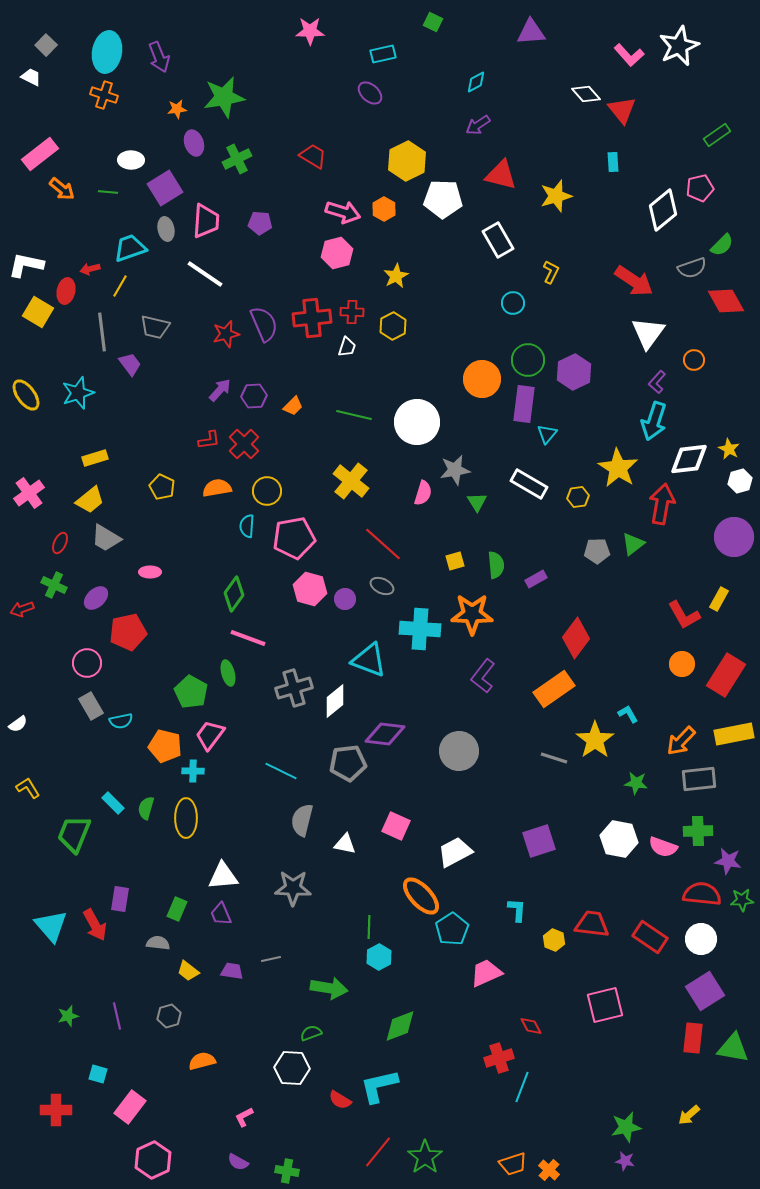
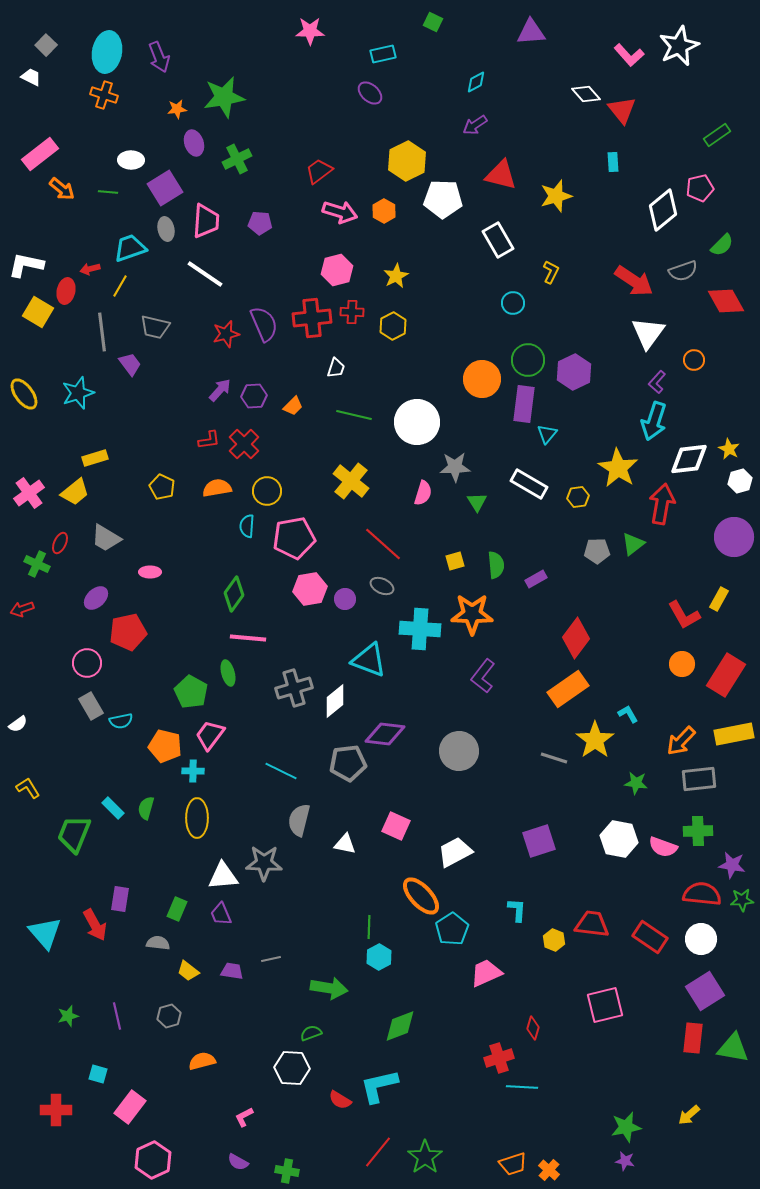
purple arrow at (478, 125): moved 3 px left
red trapezoid at (313, 156): moved 6 px right, 15 px down; rotated 68 degrees counterclockwise
orange hexagon at (384, 209): moved 2 px down
pink arrow at (343, 212): moved 3 px left
pink hexagon at (337, 253): moved 17 px down
gray semicircle at (692, 268): moved 9 px left, 3 px down
white trapezoid at (347, 347): moved 11 px left, 21 px down
yellow ellipse at (26, 395): moved 2 px left, 1 px up
gray star at (455, 470): moved 3 px up; rotated 8 degrees clockwise
yellow trapezoid at (90, 500): moved 15 px left, 8 px up
green cross at (54, 585): moved 17 px left, 21 px up
pink hexagon at (310, 589): rotated 24 degrees counterclockwise
pink line at (248, 638): rotated 15 degrees counterclockwise
orange rectangle at (554, 689): moved 14 px right
cyan rectangle at (113, 803): moved 5 px down
yellow ellipse at (186, 818): moved 11 px right
gray semicircle at (302, 820): moved 3 px left
purple star at (728, 861): moved 4 px right, 4 px down
gray star at (293, 888): moved 29 px left, 25 px up
cyan triangle at (51, 926): moved 6 px left, 7 px down
red diamond at (531, 1026): moved 2 px right, 2 px down; rotated 45 degrees clockwise
cyan line at (522, 1087): rotated 72 degrees clockwise
